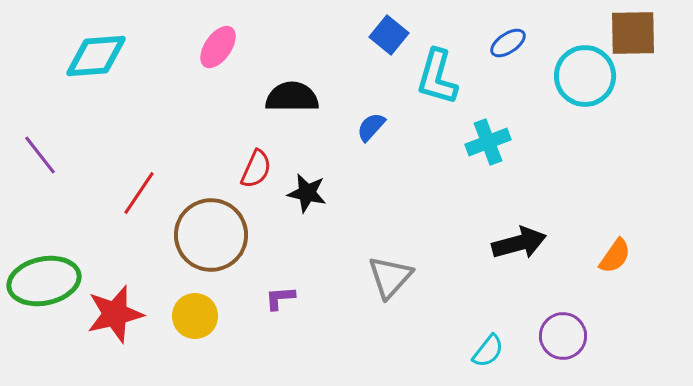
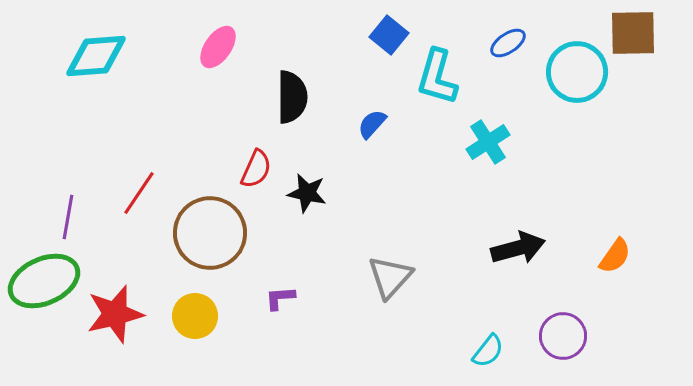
cyan circle: moved 8 px left, 4 px up
black semicircle: rotated 90 degrees clockwise
blue semicircle: moved 1 px right, 3 px up
cyan cross: rotated 12 degrees counterclockwise
purple line: moved 28 px right, 62 px down; rotated 48 degrees clockwise
brown circle: moved 1 px left, 2 px up
black arrow: moved 1 px left, 5 px down
green ellipse: rotated 12 degrees counterclockwise
